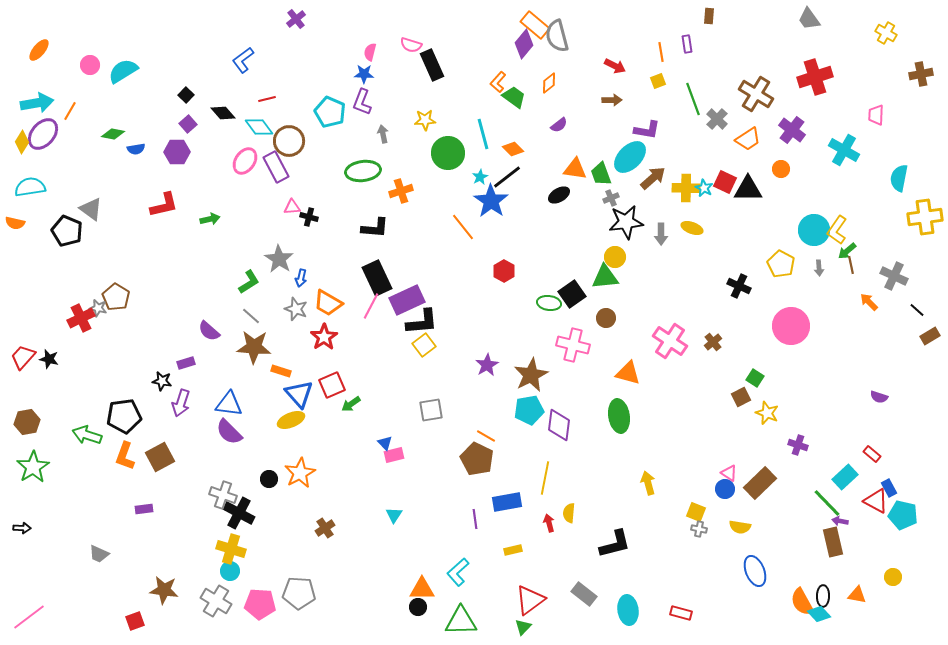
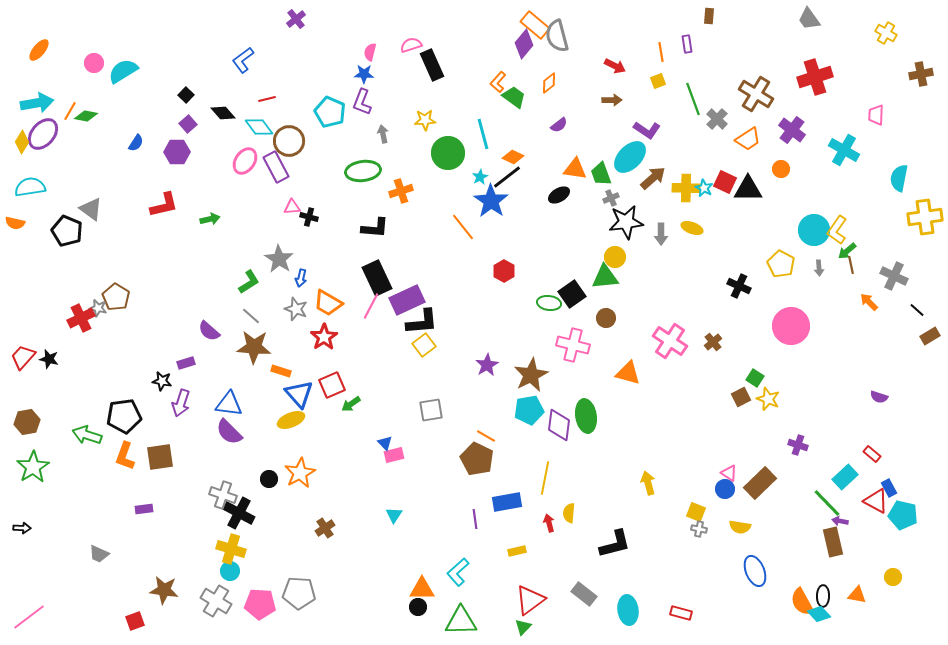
pink semicircle at (411, 45): rotated 145 degrees clockwise
pink circle at (90, 65): moved 4 px right, 2 px up
purple L-shape at (647, 130): rotated 24 degrees clockwise
green diamond at (113, 134): moved 27 px left, 18 px up
blue semicircle at (136, 149): moved 6 px up; rotated 48 degrees counterclockwise
orange diamond at (513, 149): moved 8 px down; rotated 20 degrees counterclockwise
yellow star at (767, 413): moved 1 px right, 14 px up
green ellipse at (619, 416): moved 33 px left
brown square at (160, 457): rotated 20 degrees clockwise
yellow rectangle at (513, 550): moved 4 px right, 1 px down
